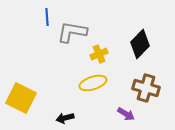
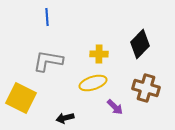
gray L-shape: moved 24 px left, 29 px down
yellow cross: rotated 24 degrees clockwise
purple arrow: moved 11 px left, 7 px up; rotated 12 degrees clockwise
